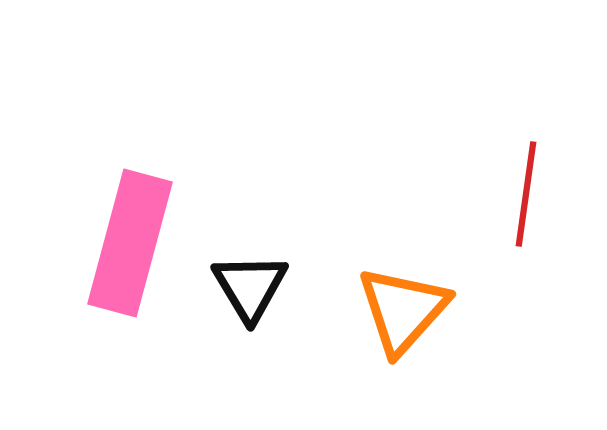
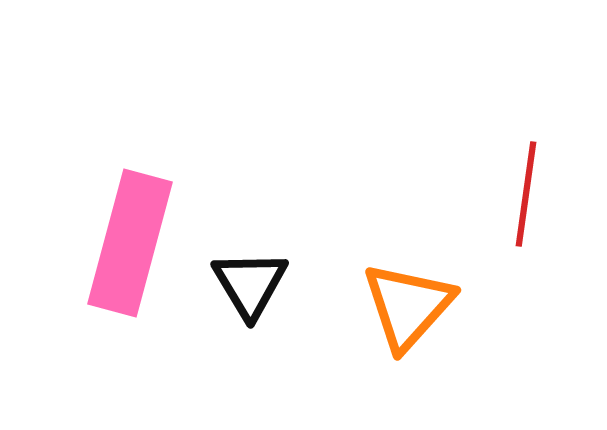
black triangle: moved 3 px up
orange triangle: moved 5 px right, 4 px up
